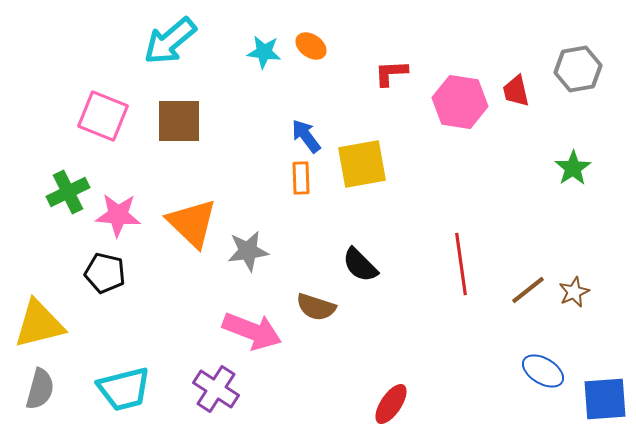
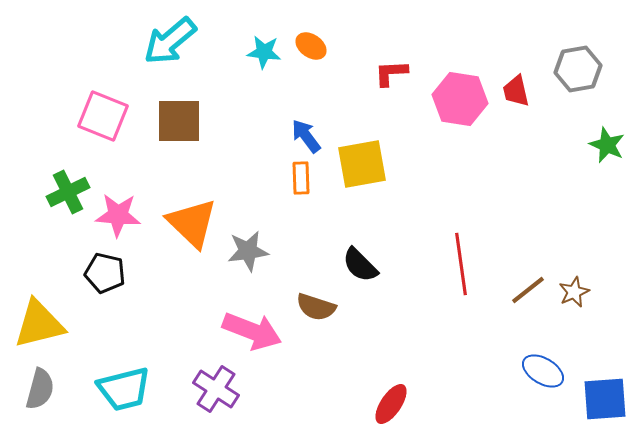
pink hexagon: moved 3 px up
green star: moved 34 px right, 23 px up; rotated 15 degrees counterclockwise
